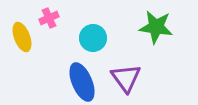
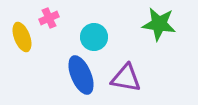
green star: moved 3 px right, 3 px up
cyan circle: moved 1 px right, 1 px up
purple triangle: rotated 44 degrees counterclockwise
blue ellipse: moved 1 px left, 7 px up
